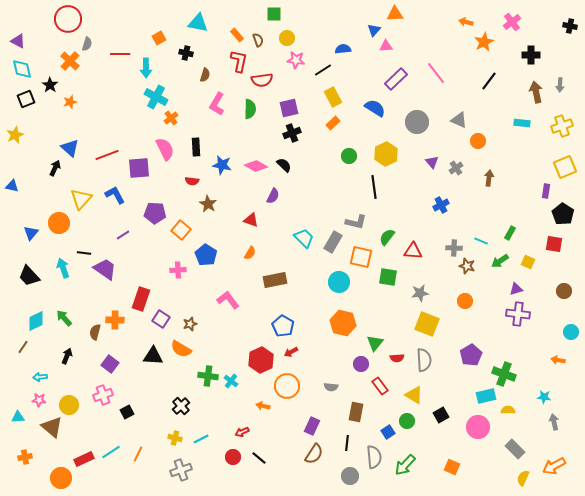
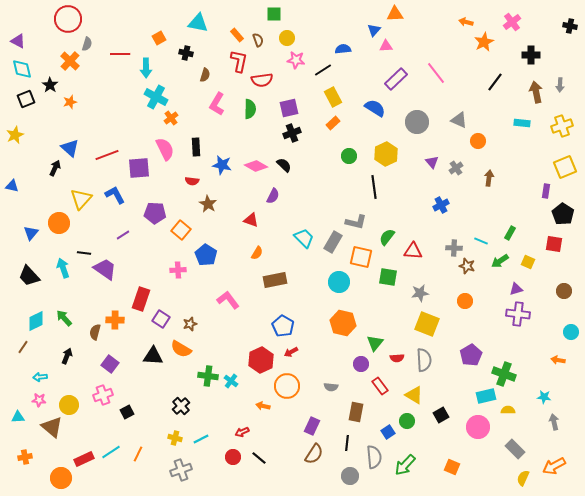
black line at (489, 81): moved 6 px right, 1 px down
orange semicircle at (250, 253): moved 7 px right
